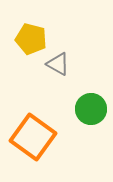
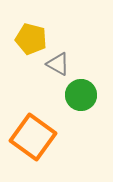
green circle: moved 10 px left, 14 px up
